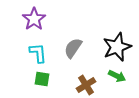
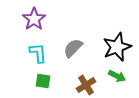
gray semicircle: rotated 10 degrees clockwise
green square: moved 1 px right, 2 px down
